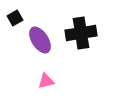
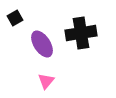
purple ellipse: moved 2 px right, 4 px down
pink triangle: rotated 36 degrees counterclockwise
